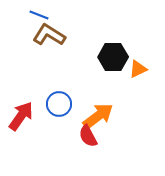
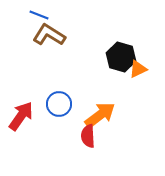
black hexagon: moved 8 px right; rotated 16 degrees clockwise
orange arrow: moved 2 px right, 1 px up
red semicircle: rotated 25 degrees clockwise
